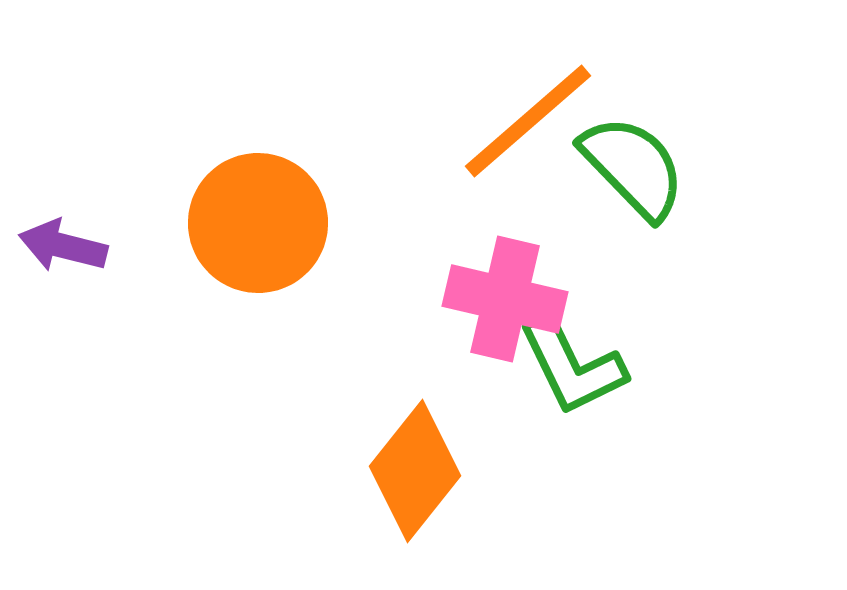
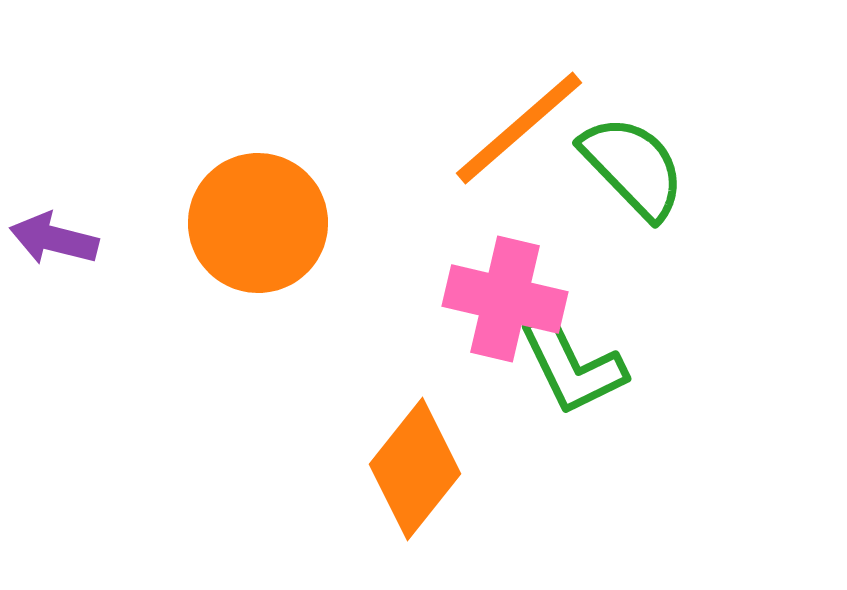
orange line: moved 9 px left, 7 px down
purple arrow: moved 9 px left, 7 px up
orange diamond: moved 2 px up
